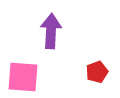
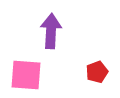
pink square: moved 3 px right, 2 px up
